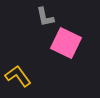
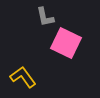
yellow L-shape: moved 5 px right, 1 px down
